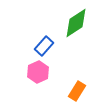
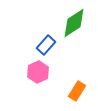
green diamond: moved 2 px left
blue rectangle: moved 2 px right, 1 px up
